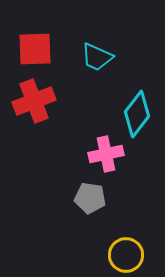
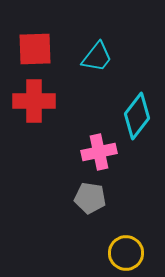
cyan trapezoid: rotated 76 degrees counterclockwise
red cross: rotated 21 degrees clockwise
cyan diamond: moved 2 px down
pink cross: moved 7 px left, 2 px up
yellow circle: moved 2 px up
